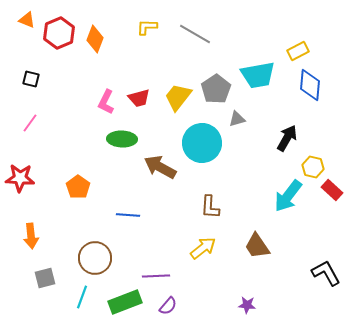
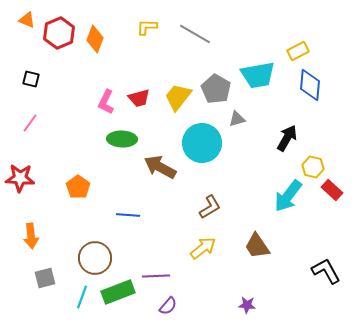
gray pentagon: rotated 8 degrees counterclockwise
brown L-shape: rotated 125 degrees counterclockwise
black L-shape: moved 2 px up
green rectangle: moved 7 px left, 10 px up
